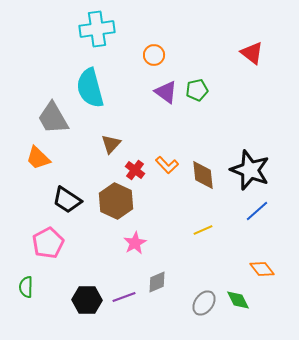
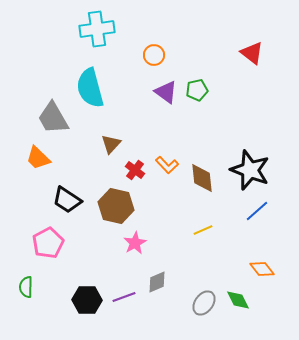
brown diamond: moved 1 px left, 3 px down
brown hexagon: moved 5 px down; rotated 12 degrees counterclockwise
